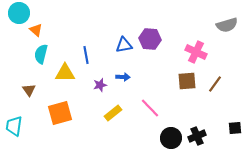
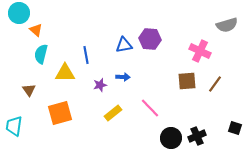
pink cross: moved 4 px right, 1 px up
black square: rotated 24 degrees clockwise
